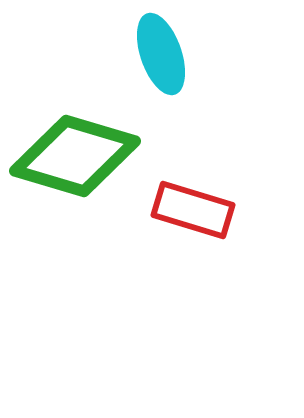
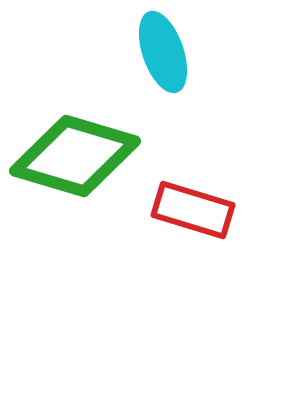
cyan ellipse: moved 2 px right, 2 px up
